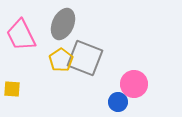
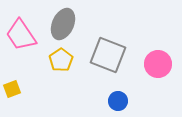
pink trapezoid: rotated 8 degrees counterclockwise
gray square: moved 23 px right, 3 px up
pink circle: moved 24 px right, 20 px up
yellow square: rotated 24 degrees counterclockwise
blue circle: moved 1 px up
